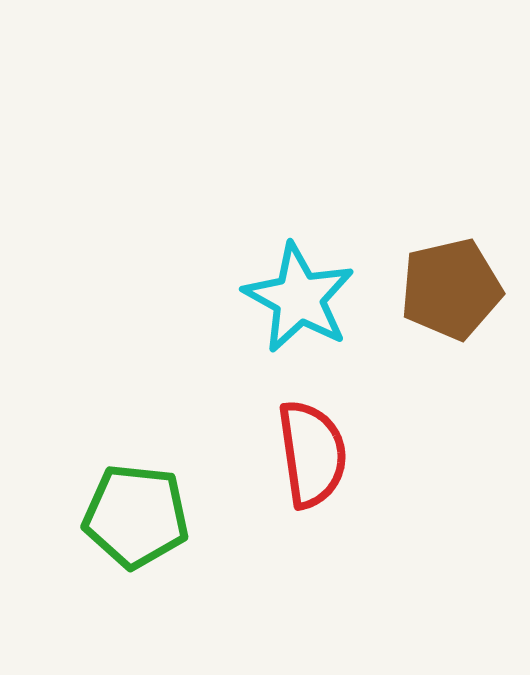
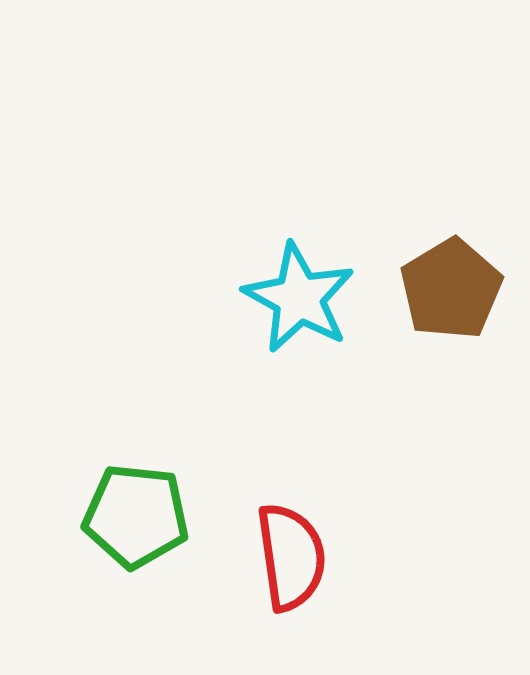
brown pentagon: rotated 18 degrees counterclockwise
red semicircle: moved 21 px left, 103 px down
